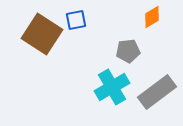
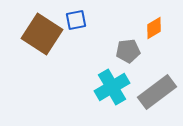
orange diamond: moved 2 px right, 11 px down
